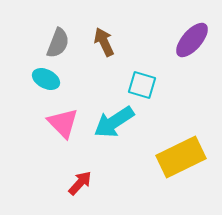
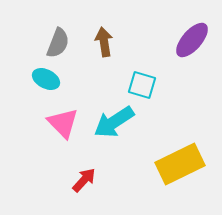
brown arrow: rotated 16 degrees clockwise
yellow rectangle: moved 1 px left, 7 px down
red arrow: moved 4 px right, 3 px up
